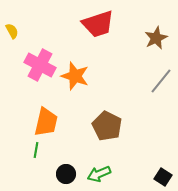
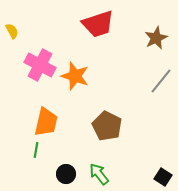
green arrow: rotated 75 degrees clockwise
